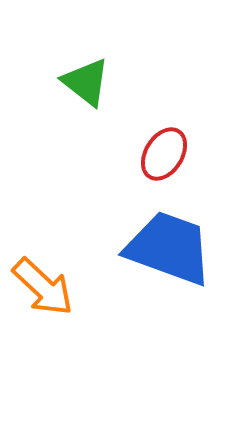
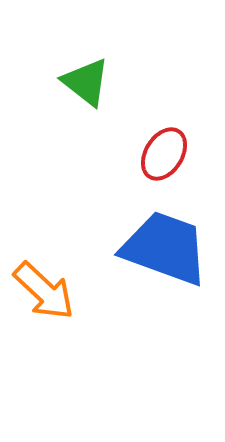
blue trapezoid: moved 4 px left
orange arrow: moved 1 px right, 4 px down
